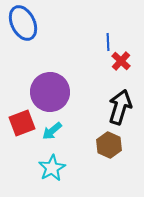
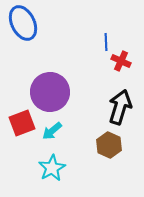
blue line: moved 2 px left
red cross: rotated 18 degrees counterclockwise
